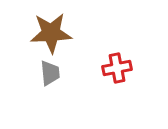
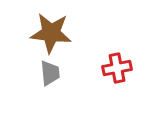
brown star: rotated 9 degrees clockwise
